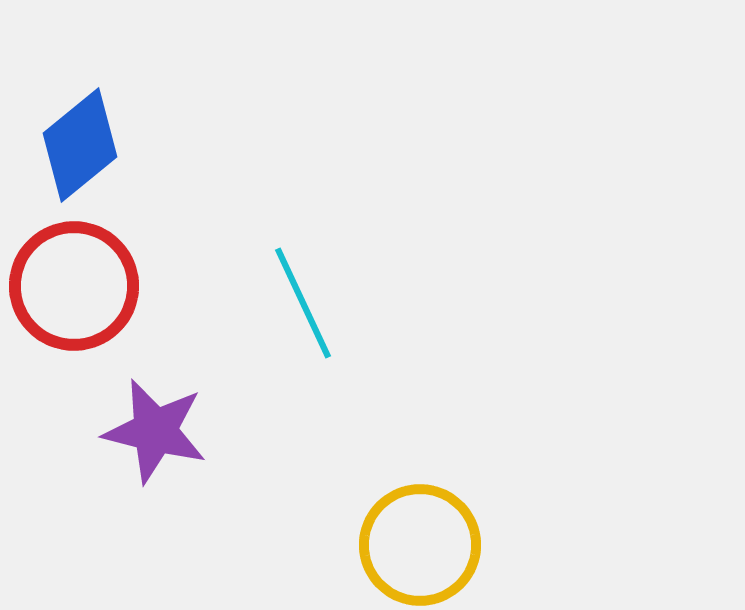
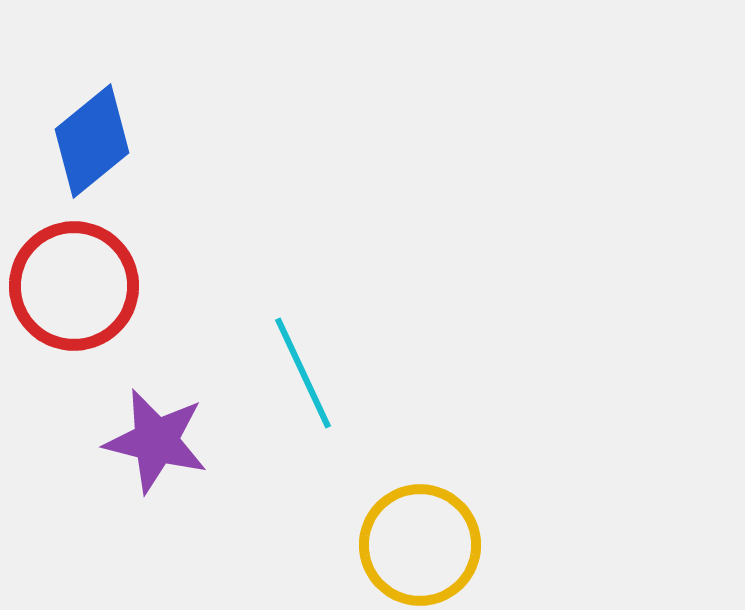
blue diamond: moved 12 px right, 4 px up
cyan line: moved 70 px down
purple star: moved 1 px right, 10 px down
